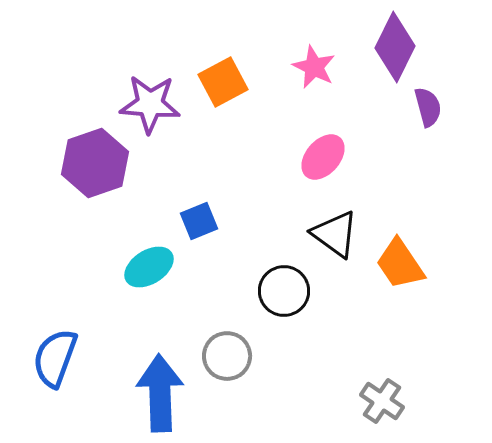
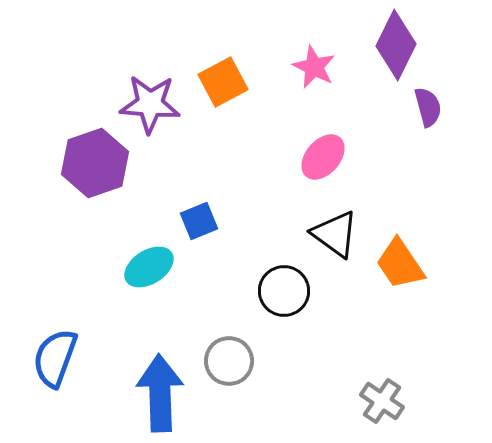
purple diamond: moved 1 px right, 2 px up
gray circle: moved 2 px right, 5 px down
